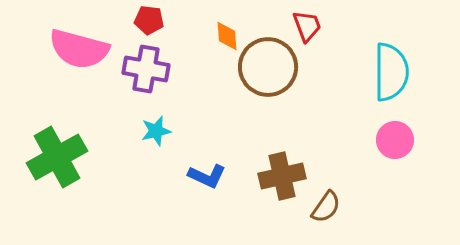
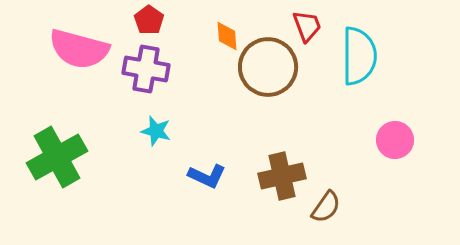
red pentagon: rotated 28 degrees clockwise
cyan semicircle: moved 32 px left, 16 px up
cyan star: rotated 28 degrees clockwise
